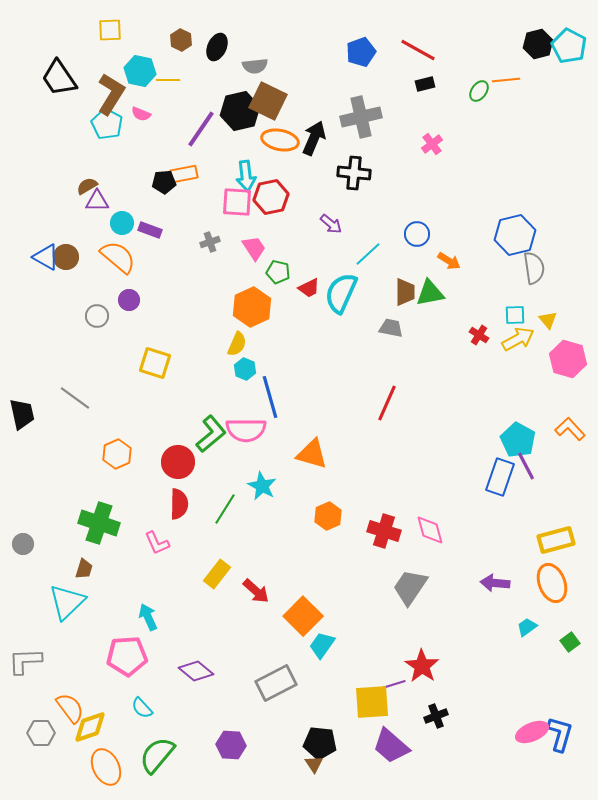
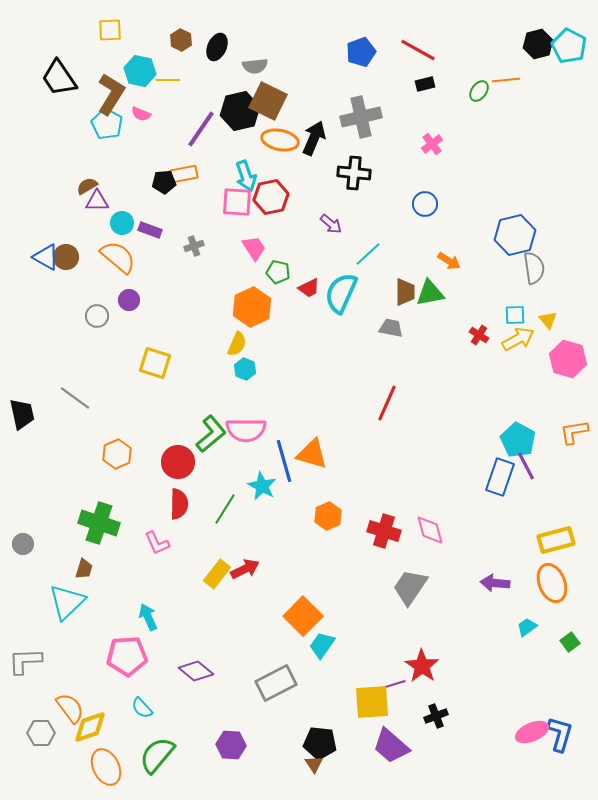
cyan arrow at (246, 176): rotated 12 degrees counterclockwise
blue circle at (417, 234): moved 8 px right, 30 px up
gray cross at (210, 242): moved 16 px left, 4 px down
blue line at (270, 397): moved 14 px right, 64 px down
orange L-shape at (570, 429): moved 4 px right, 3 px down; rotated 56 degrees counterclockwise
red arrow at (256, 591): moved 11 px left, 22 px up; rotated 68 degrees counterclockwise
